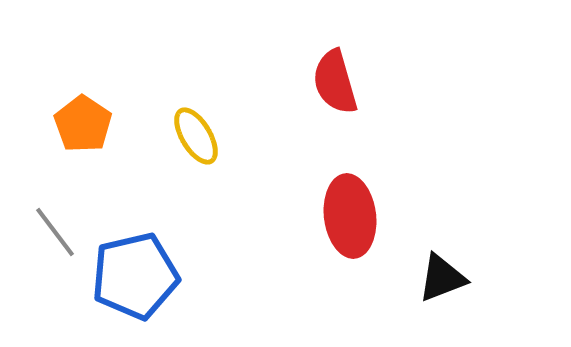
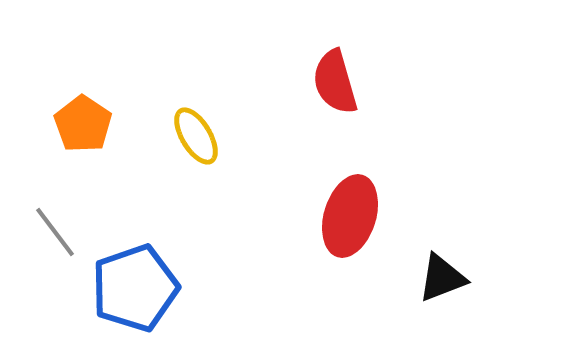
red ellipse: rotated 24 degrees clockwise
blue pentagon: moved 12 px down; rotated 6 degrees counterclockwise
